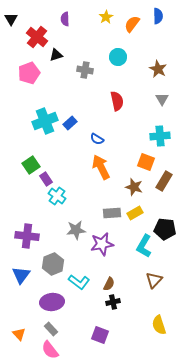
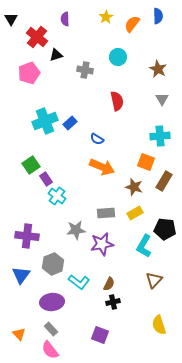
orange arrow at (101, 167): moved 1 px right; rotated 140 degrees clockwise
gray rectangle at (112, 213): moved 6 px left
